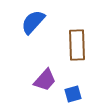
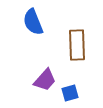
blue semicircle: rotated 64 degrees counterclockwise
blue square: moved 3 px left, 1 px up
